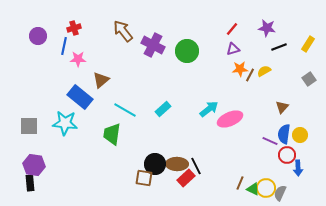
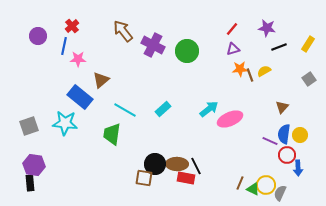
red cross at (74, 28): moved 2 px left, 2 px up; rotated 24 degrees counterclockwise
brown line at (250, 75): rotated 48 degrees counterclockwise
gray square at (29, 126): rotated 18 degrees counterclockwise
red rectangle at (186, 178): rotated 54 degrees clockwise
yellow circle at (266, 188): moved 3 px up
